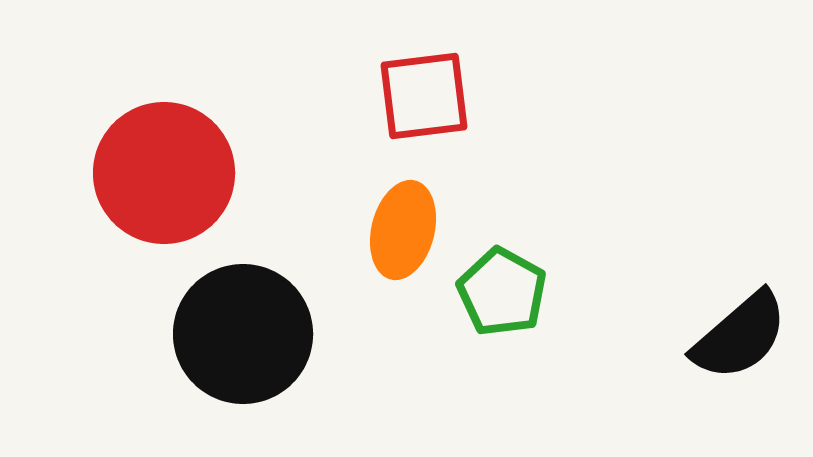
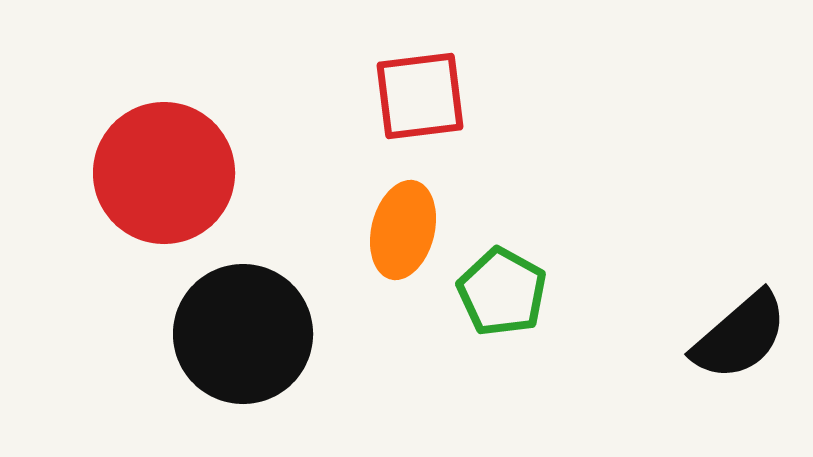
red square: moved 4 px left
